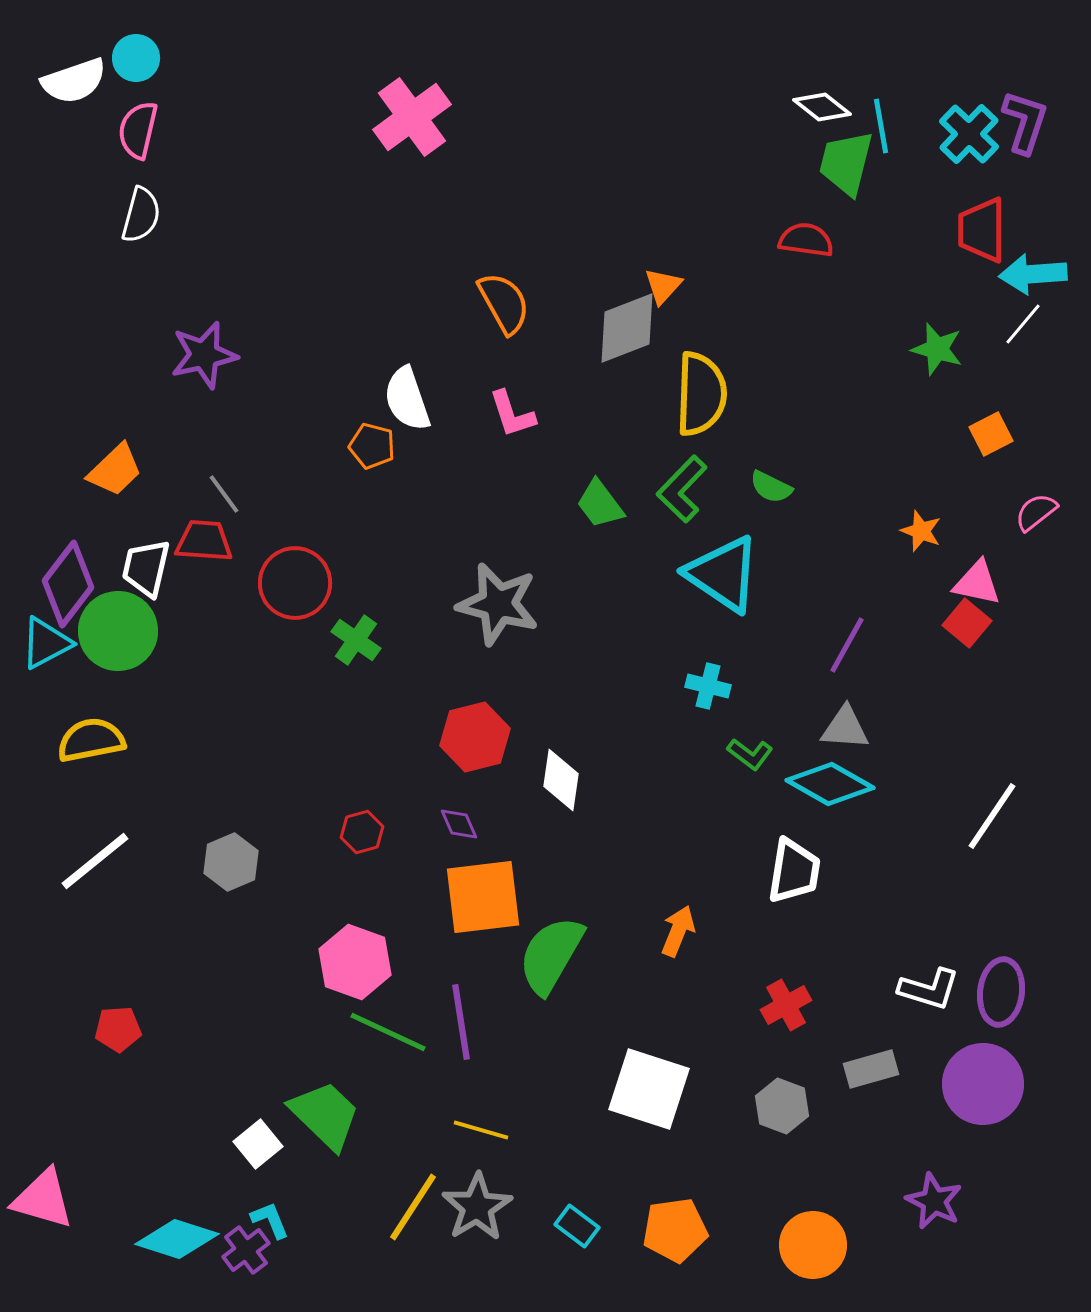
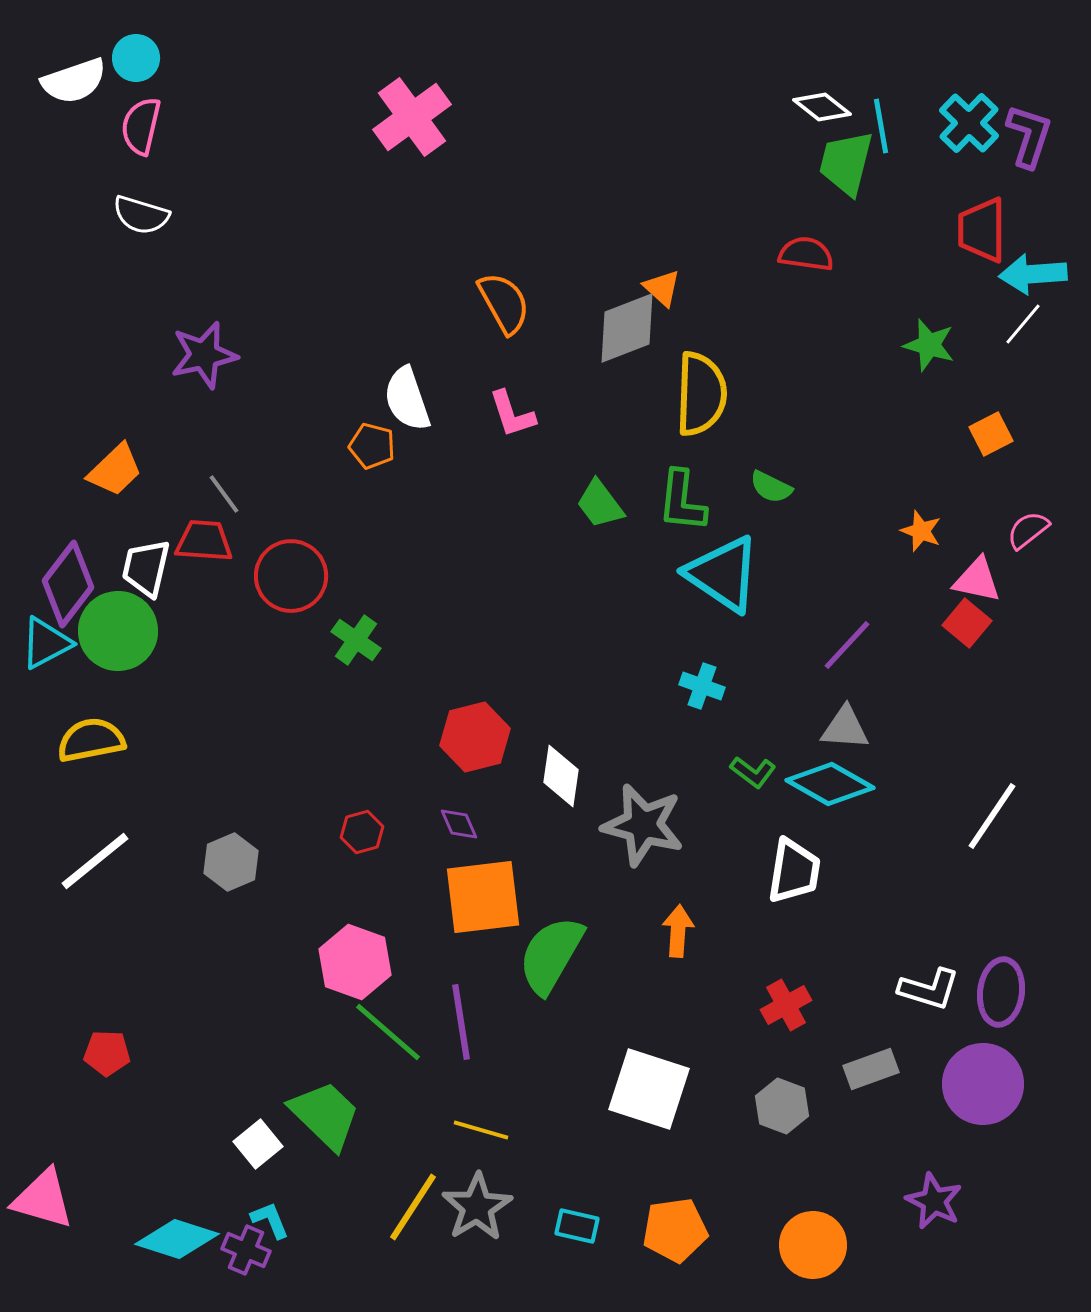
purple L-shape at (1025, 122): moved 4 px right, 14 px down
pink semicircle at (138, 130): moved 3 px right, 4 px up
cyan cross at (969, 134): moved 11 px up
white semicircle at (141, 215): rotated 92 degrees clockwise
red semicircle at (806, 240): moved 14 px down
orange triangle at (663, 286): moved 1 px left, 2 px down; rotated 30 degrees counterclockwise
green star at (937, 349): moved 8 px left, 4 px up
green L-shape at (682, 489): moved 12 px down; rotated 38 degrees counterclockwise
pink semicircle at (1036, 512): moved 8 px left, 18 px down
red circle at (295, 583): moved 4 px left, 7 px up
pink triangle at (977, 583): moved 3 px up
gray star at (498, 604): moved 145 px right, 221 px down
purple line at (847, 645): rotated 14 degrees clockwise
cyan cross at (708, 686): moved 6 px left; rotated 6 degrees clockwise
green L-shape at (750, 754): moved 3 px right, 18 px down
white diamond at (561, 780): moved 4 px up
orange arrow at (678, 931): rotated 18 degrees counterclockwise
red pentagon at (118, 1029): moved 11 px left, 24 px down; rotated 6 degrees clockwise
green line at (388, 1032): rotated 16 degrees clockwise
gray rectangle at (871, 1069): rotated 4 degrees counterclockwise
cyan rectangle at (577, 1226): rotated 24 degrees counterclockwise
purple cross at (246, 1250): rotated 30 degrees counterclockwise
